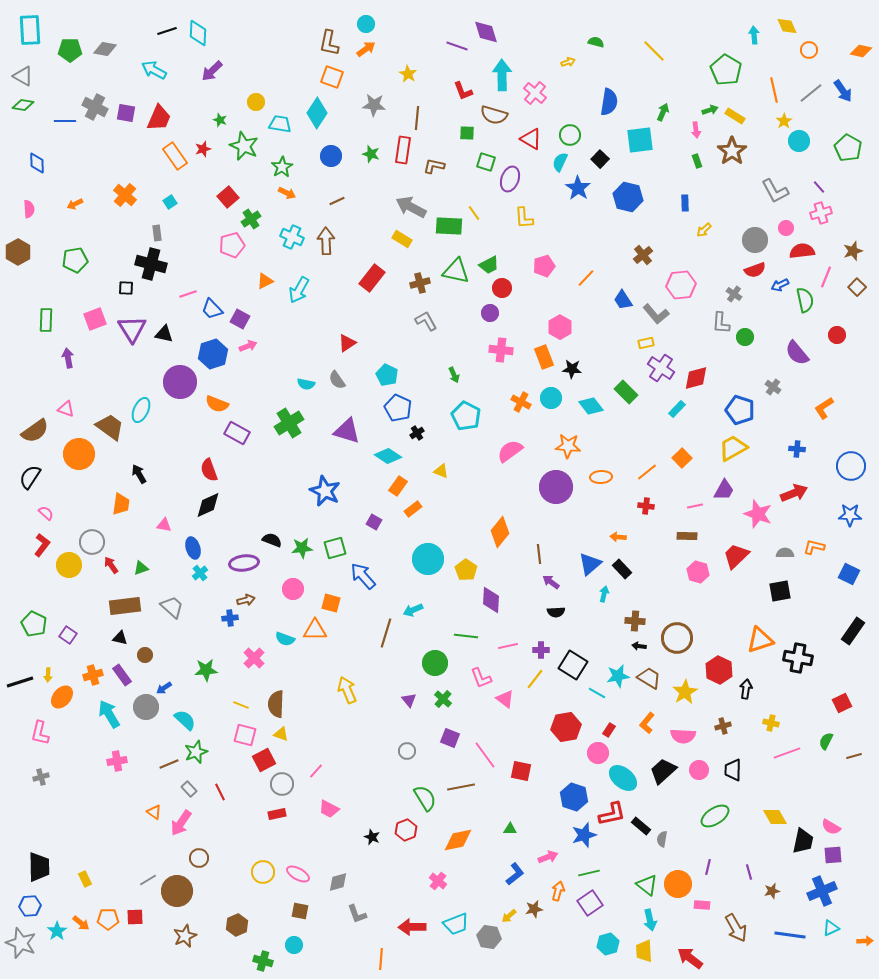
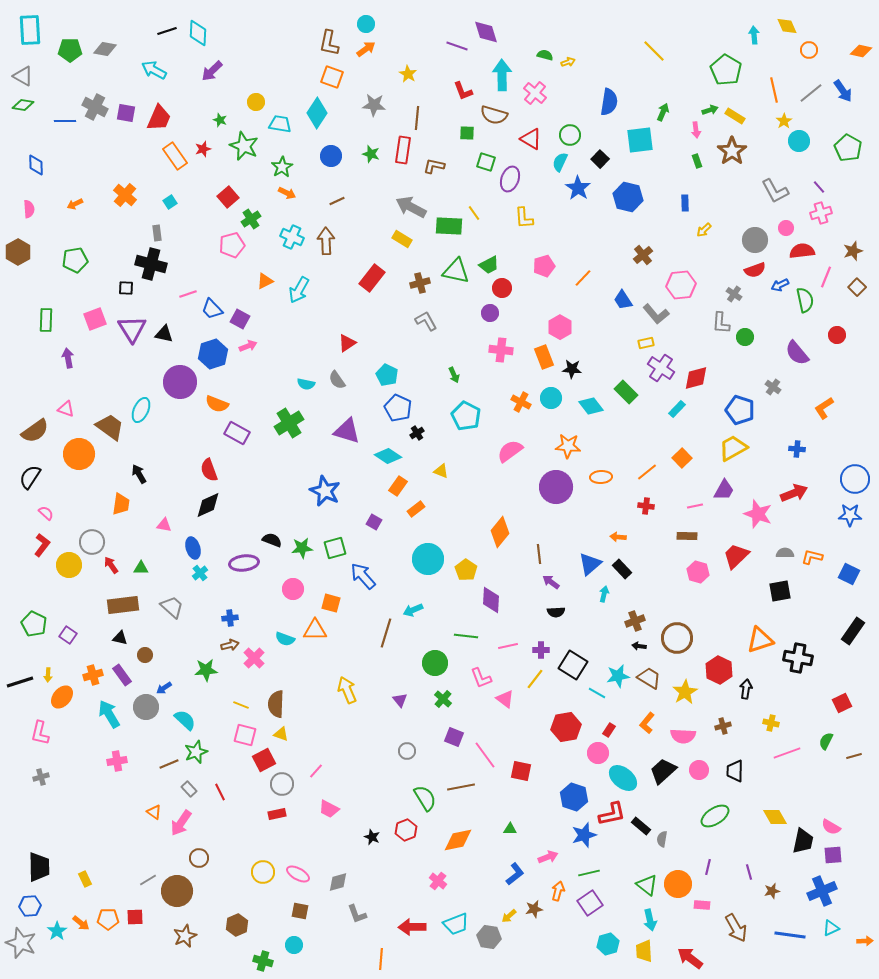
green semicircle at (596, 42): moved 51 px left, 13 px down
blue diamond at (37, 163): moved 1 px left, 2 px down
orange line at (586, 278): moved 3 px left
blue circle at (851, 466): moved 4 px right, 13 px down
orange rectangle at (413, 509): moved 3 px right
orange L-shape at (814, 547): moved 2 px left, 10 px down
green triangle at (141, 568): rotated 21 degrees clockwise
brown arrow at (246, 600): moved 16 px left, 45 px down
brown rectangle at (125, 606): moved 2 px left, 1 px up
brown cross at (635, 621): rotated 24 degrees counterclockwise
purple triangle at (409, 700): moved 9 px left
purple square at (450, 738): moved 4 px right, 1 px up
black trapezoid at (733, 770): moved 2 px right, 1 px down
